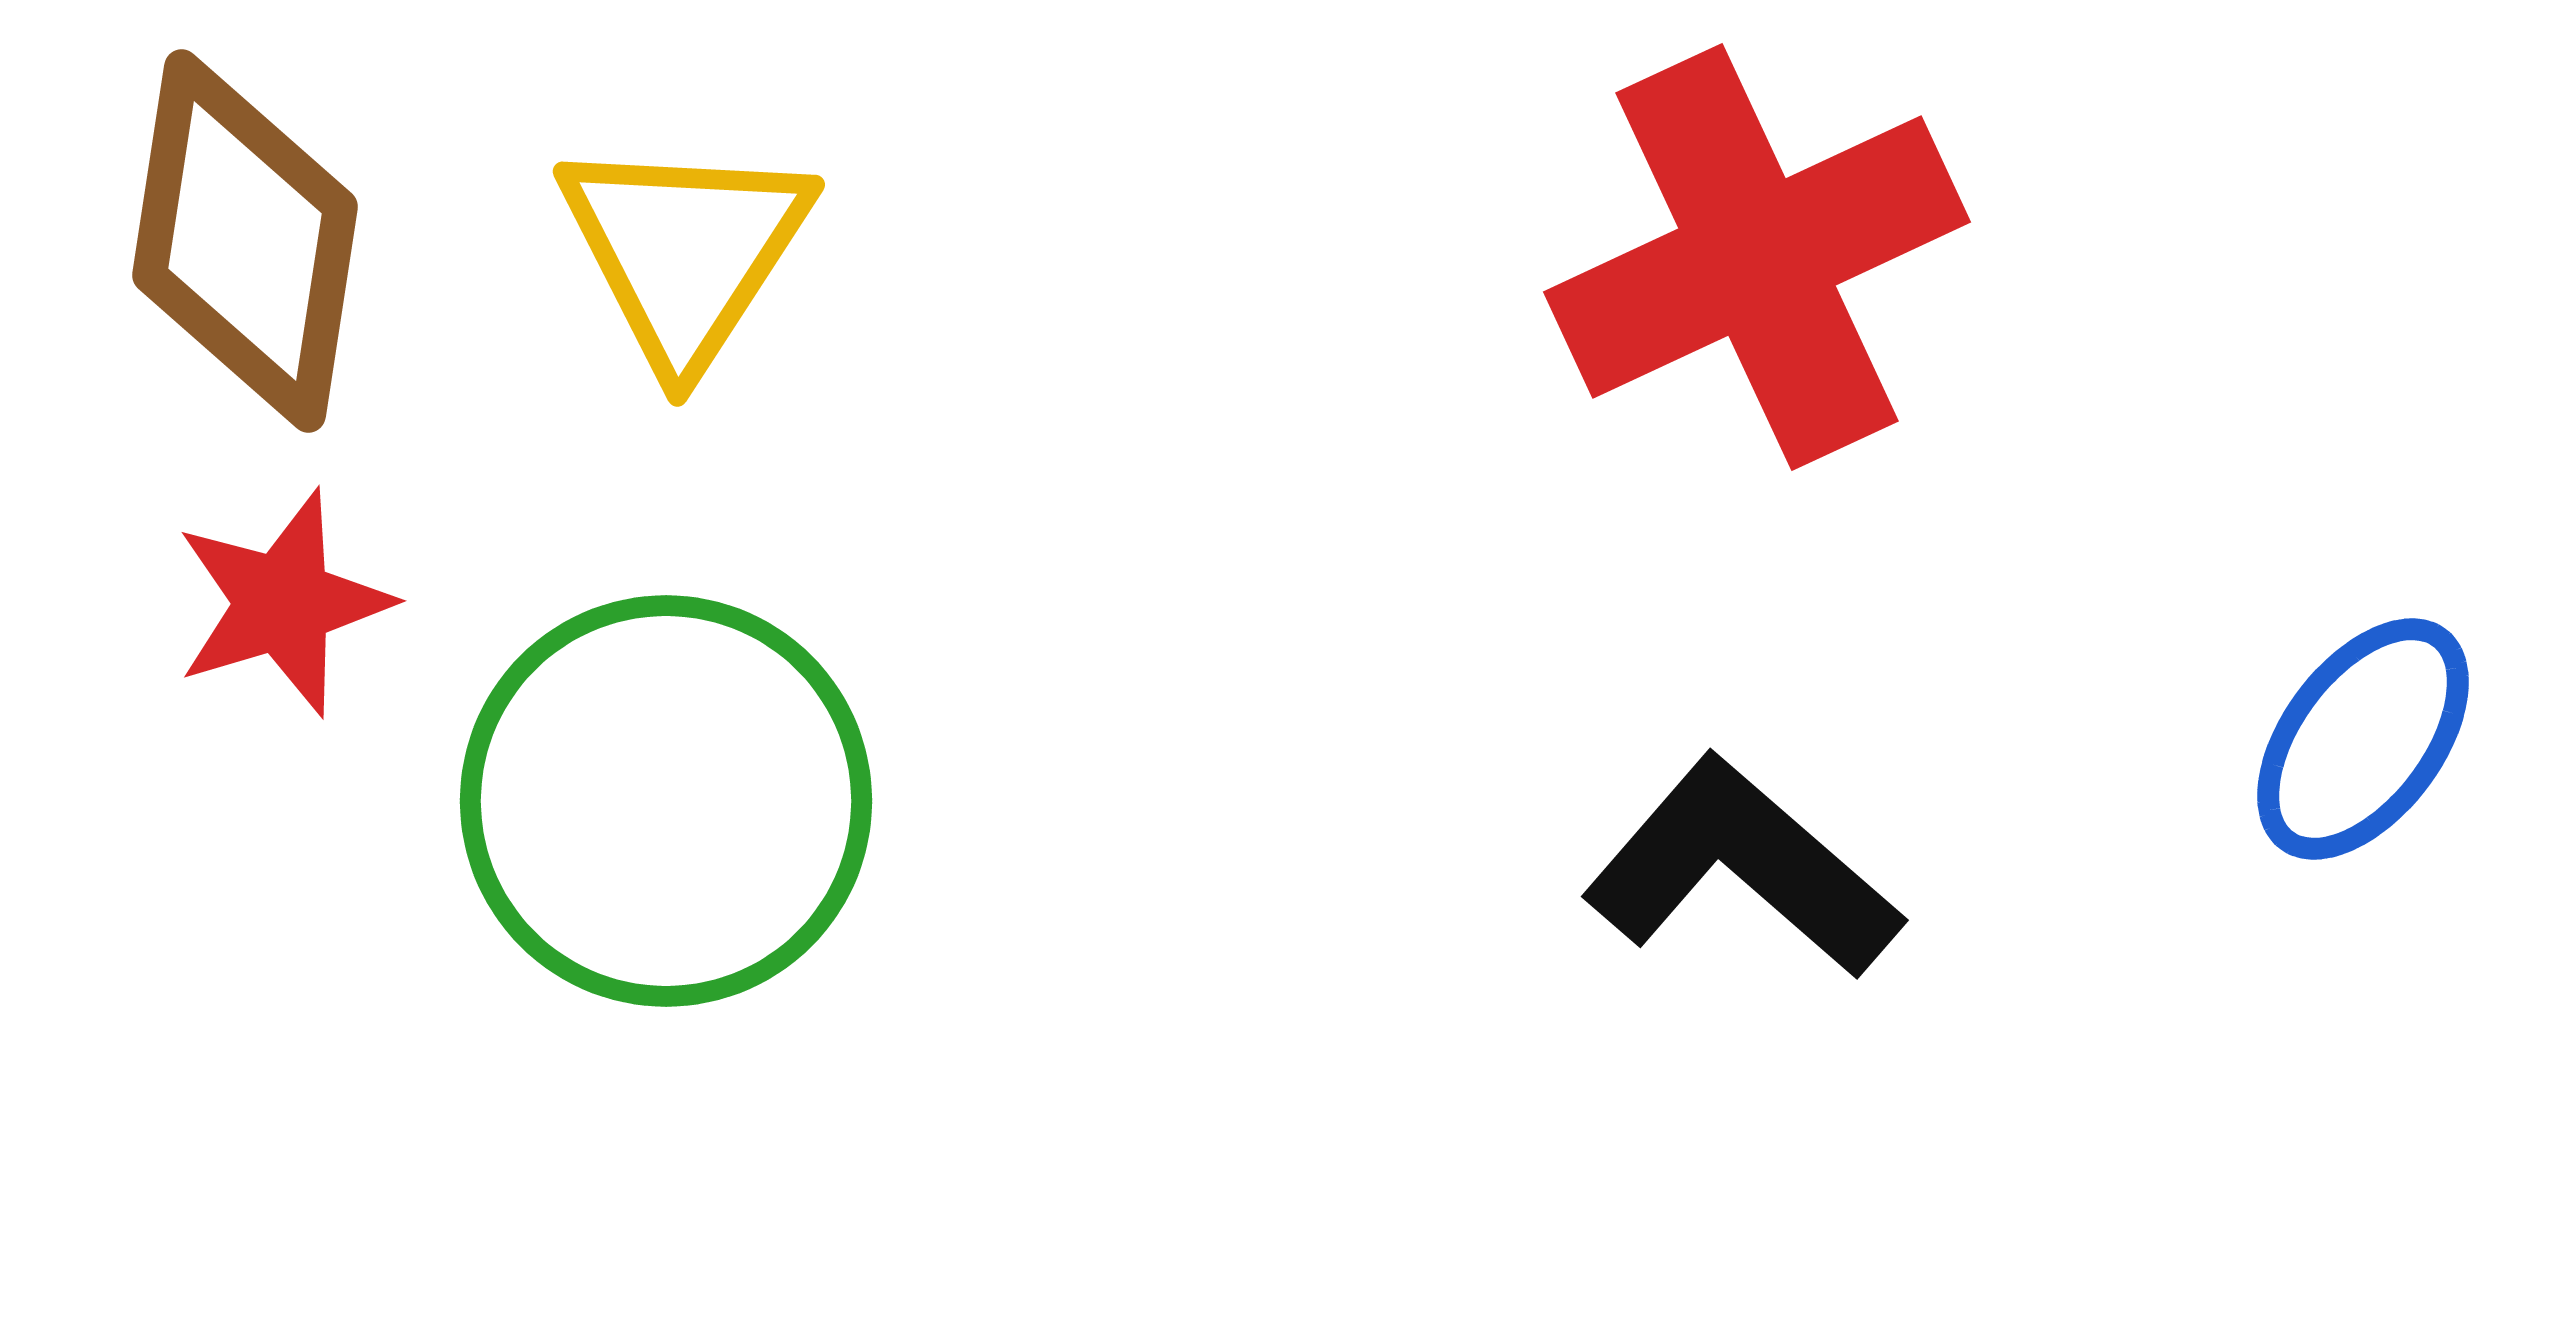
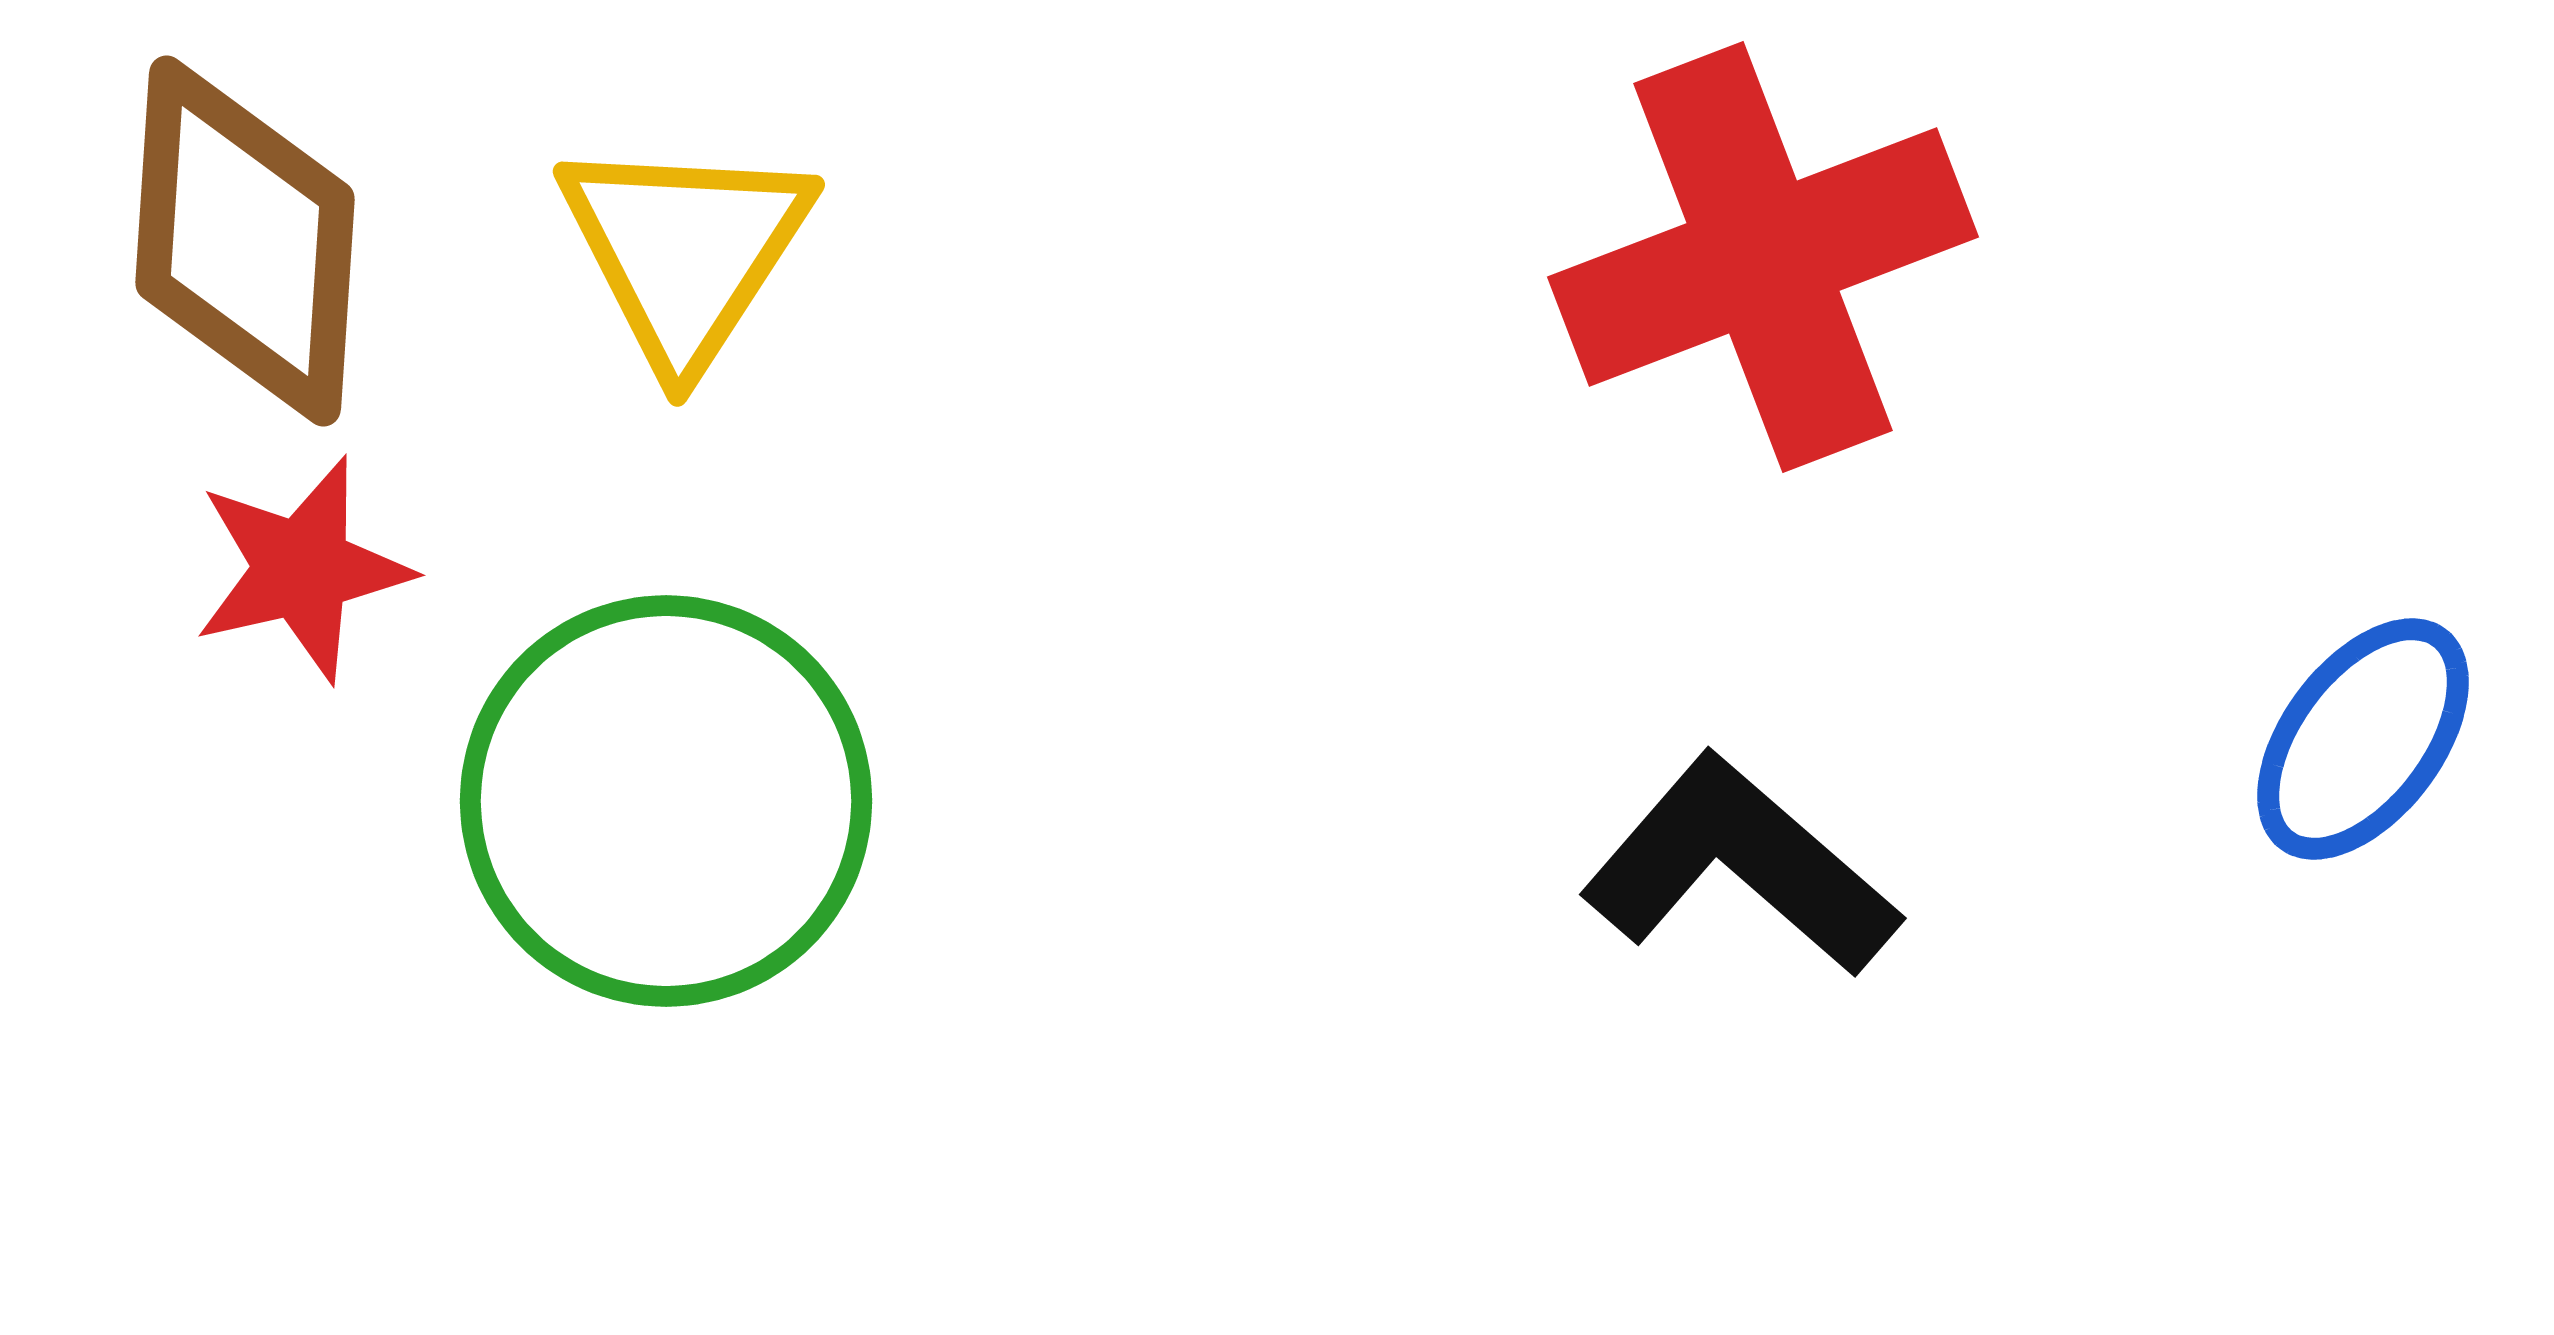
brown diamond: rotated 5 degrees counterclockwise
red cross: moved 6 px right; rotated 4 degrees clockwise
red star: moved 19 px right, 34 px up; rotated 4 degrees clockwise
black L-shape: moved 2 px left, 2 px up
